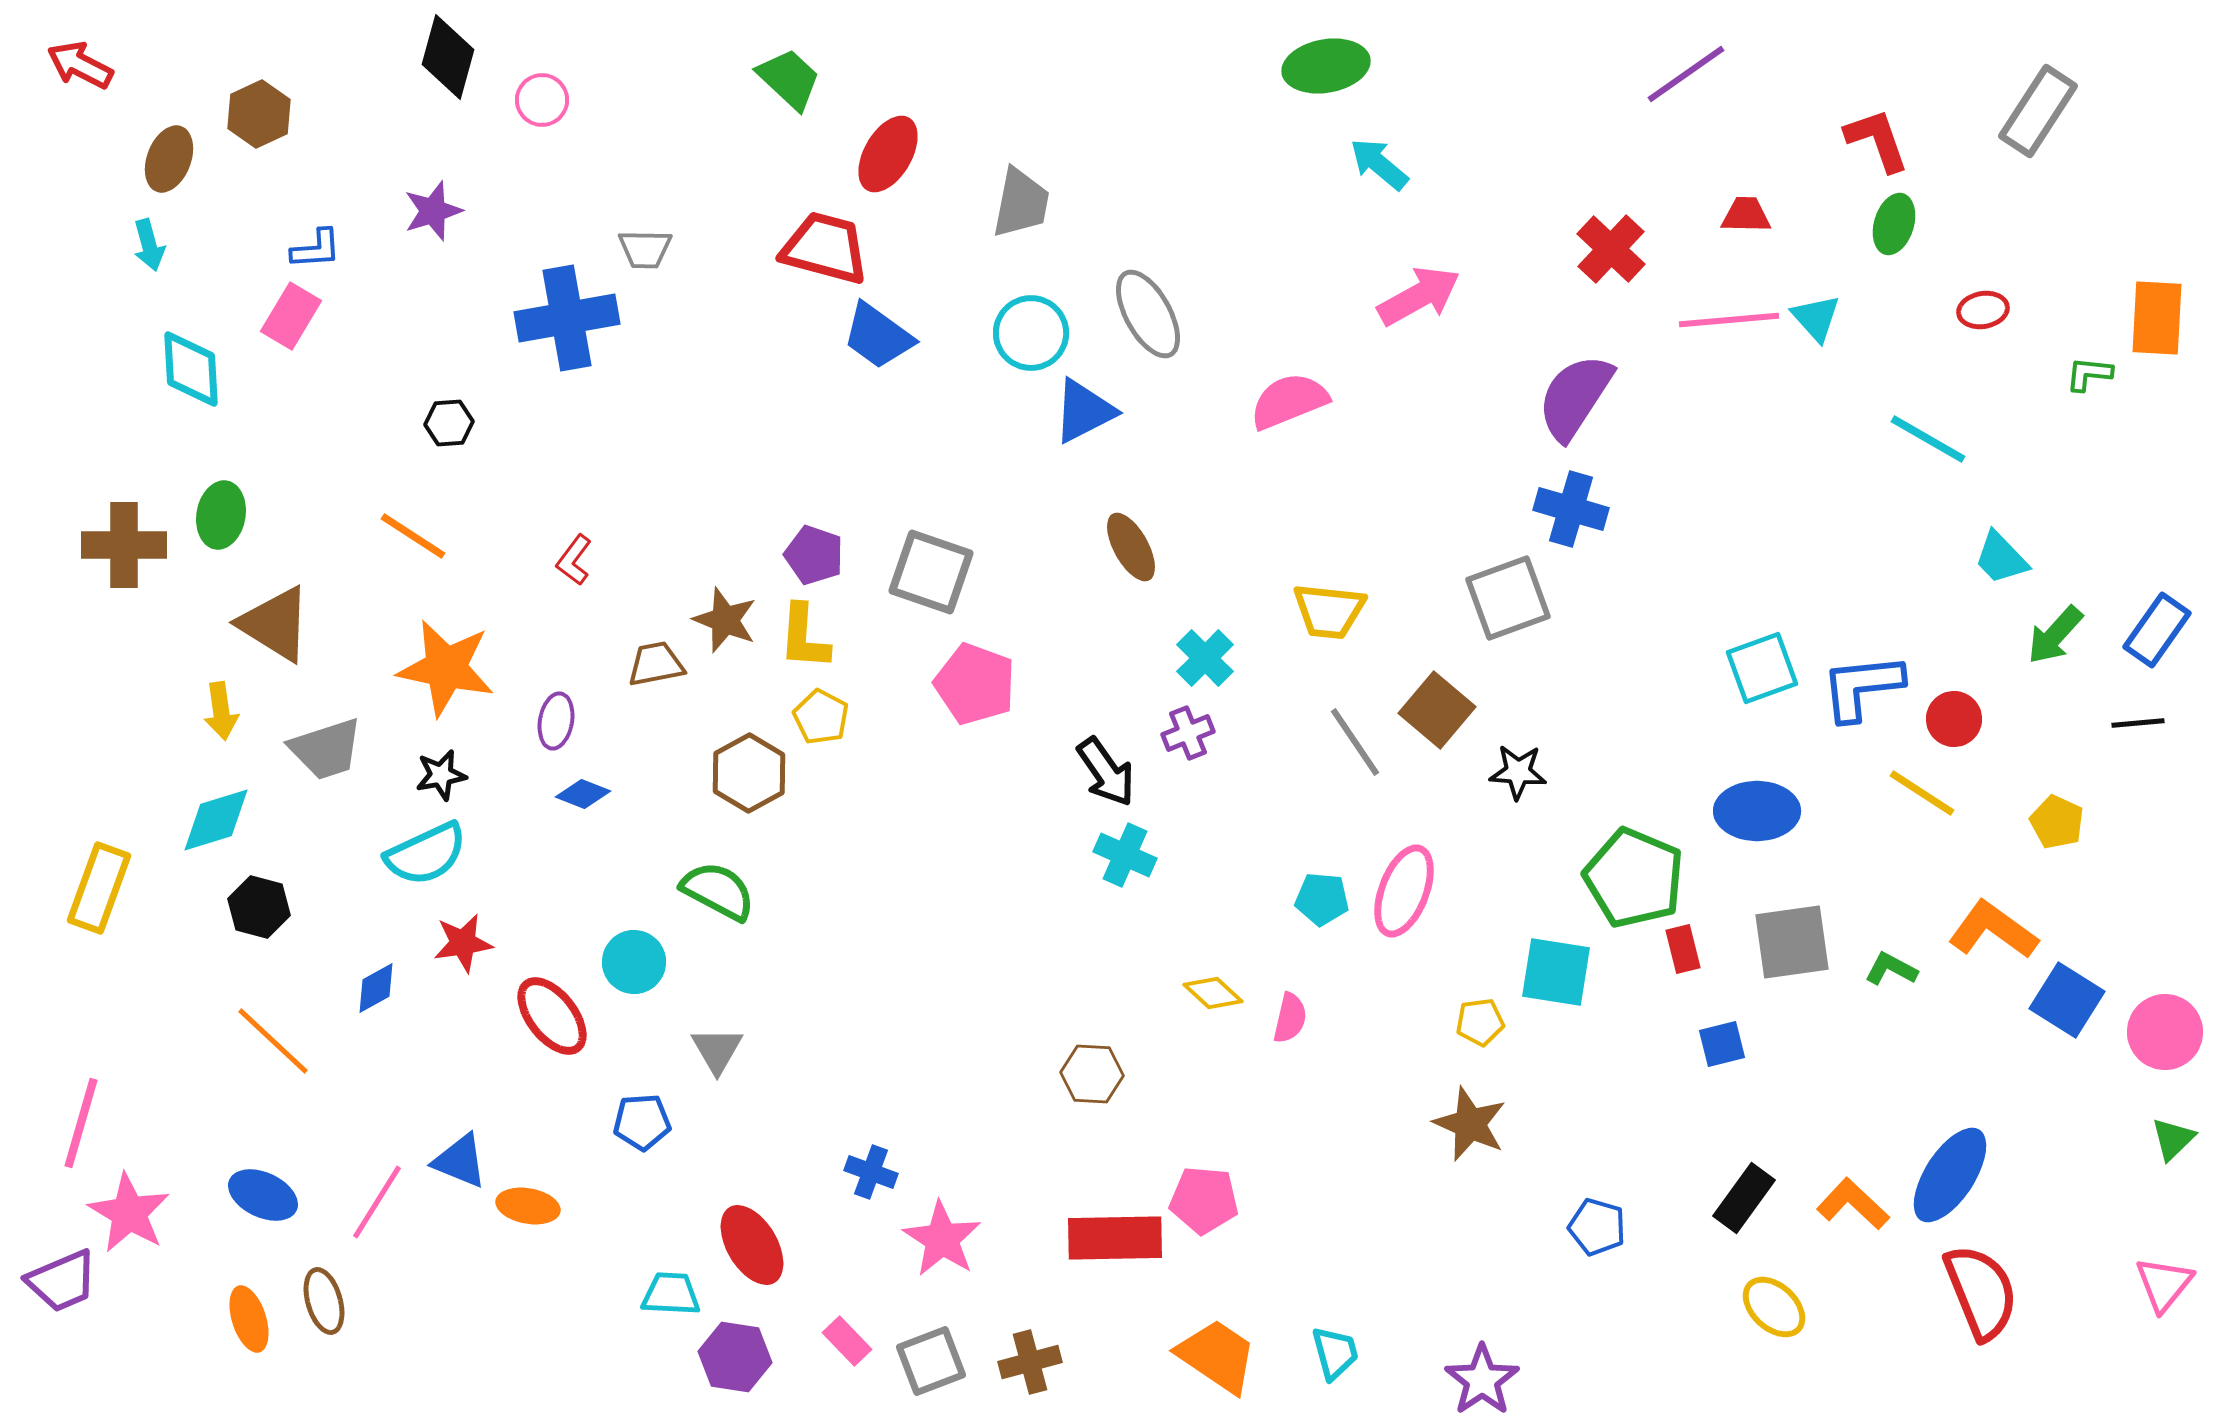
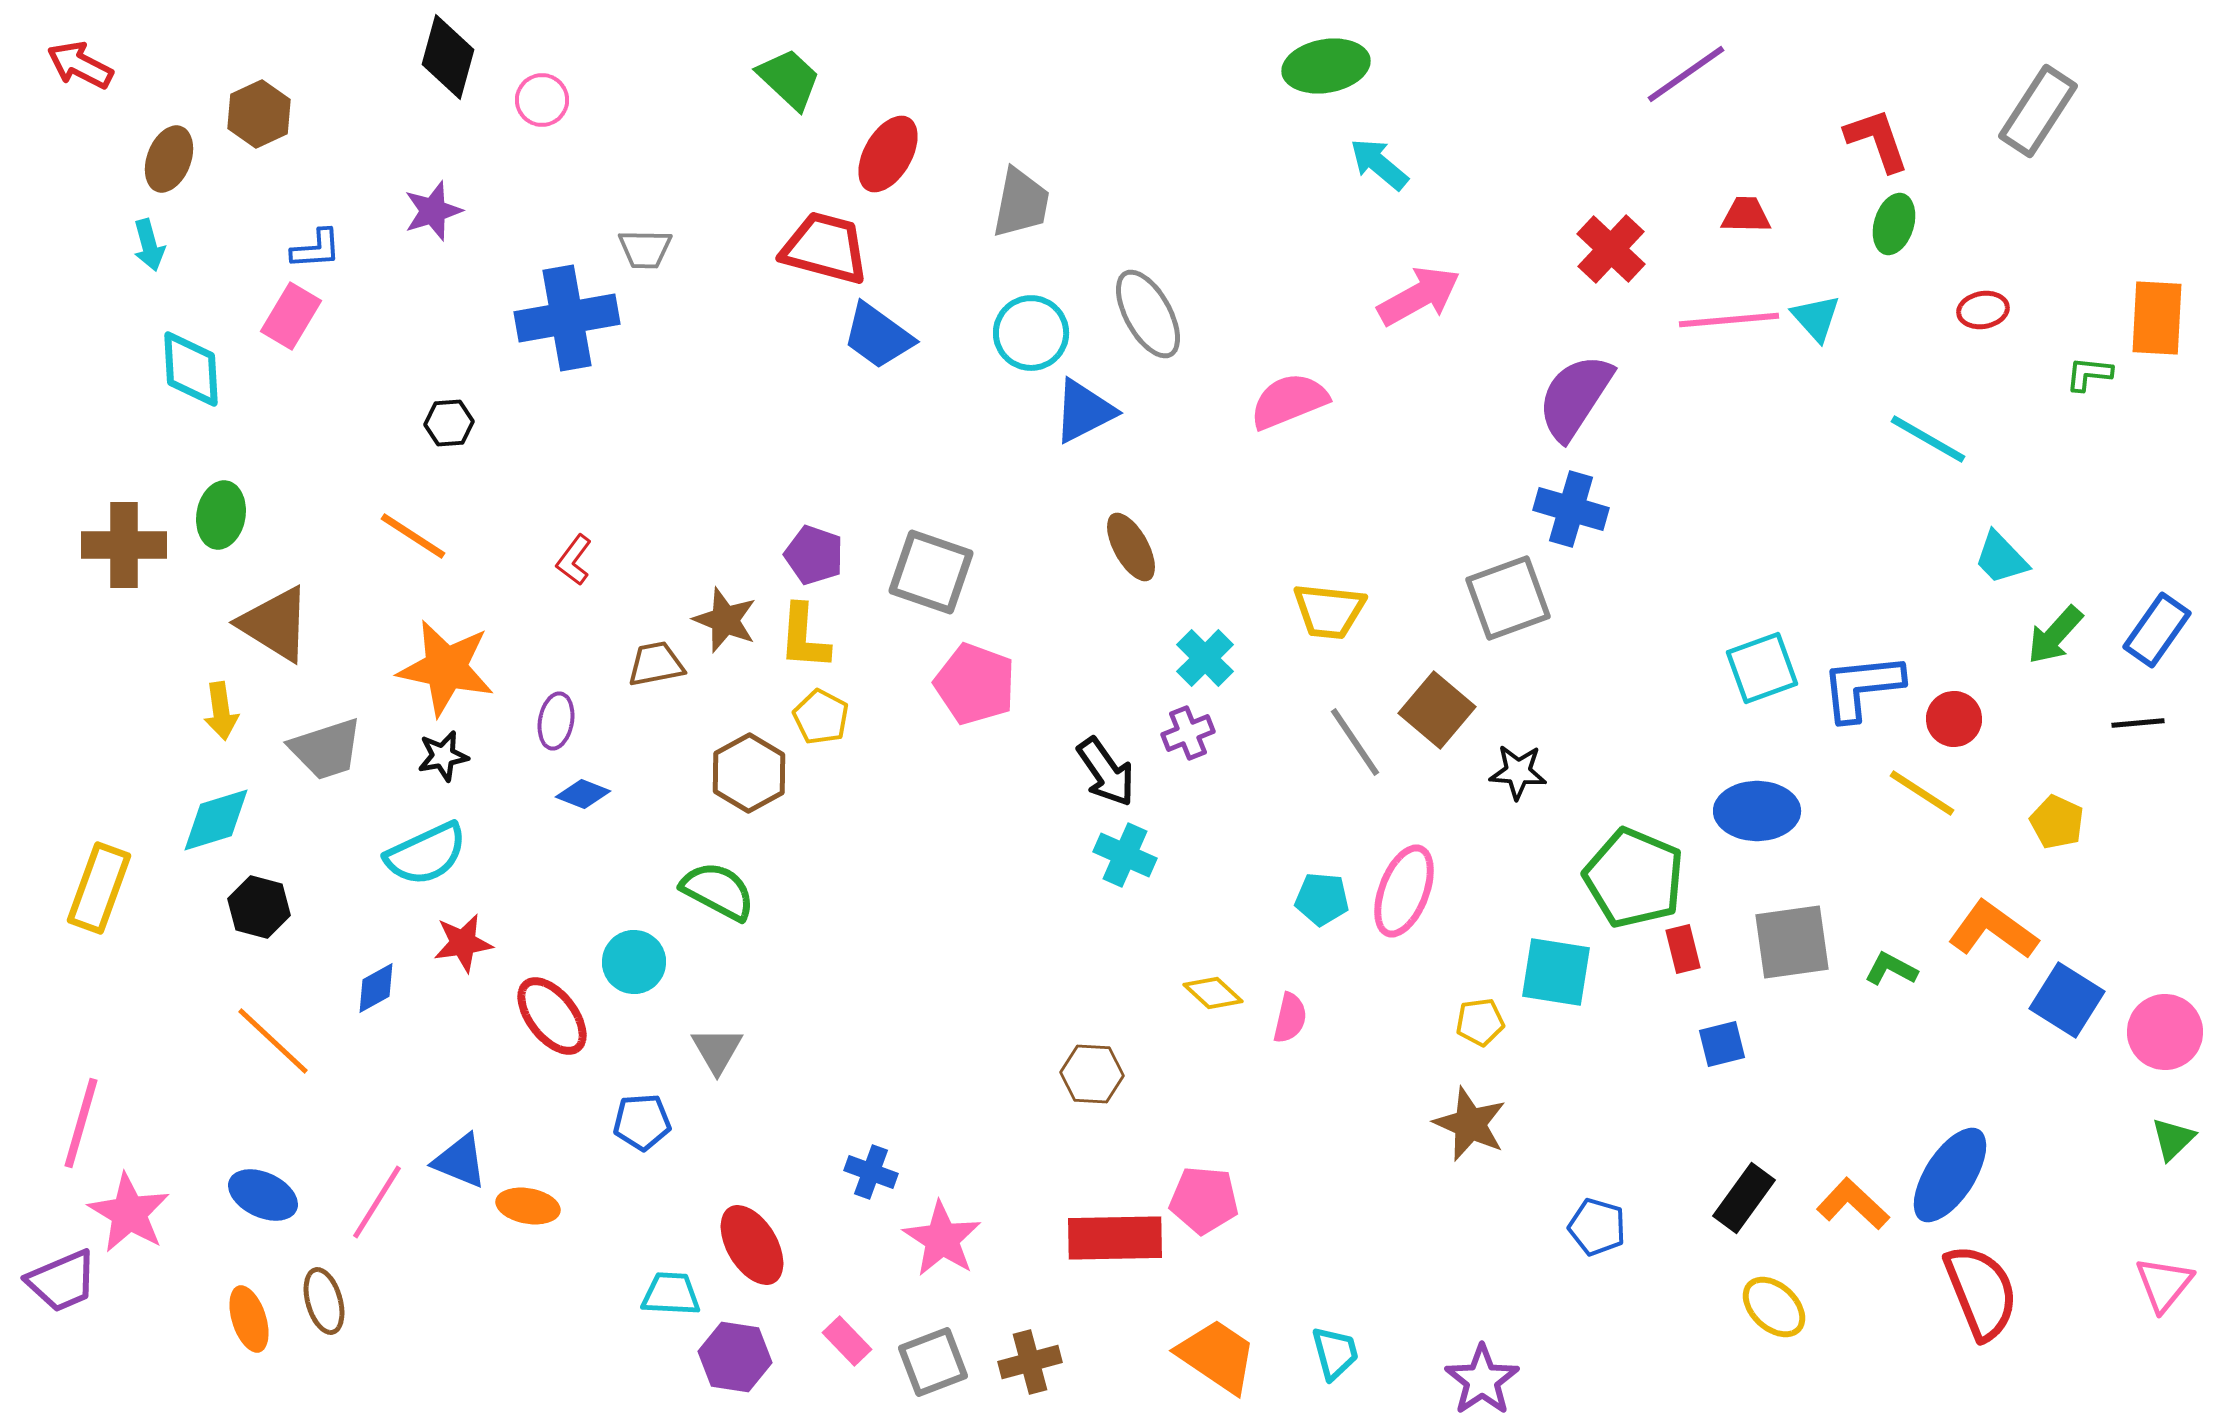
black star at (441, 775): moved 2 px right, 19 px up
gray square at (931, 1361): moved 2 px right, 1 px down
